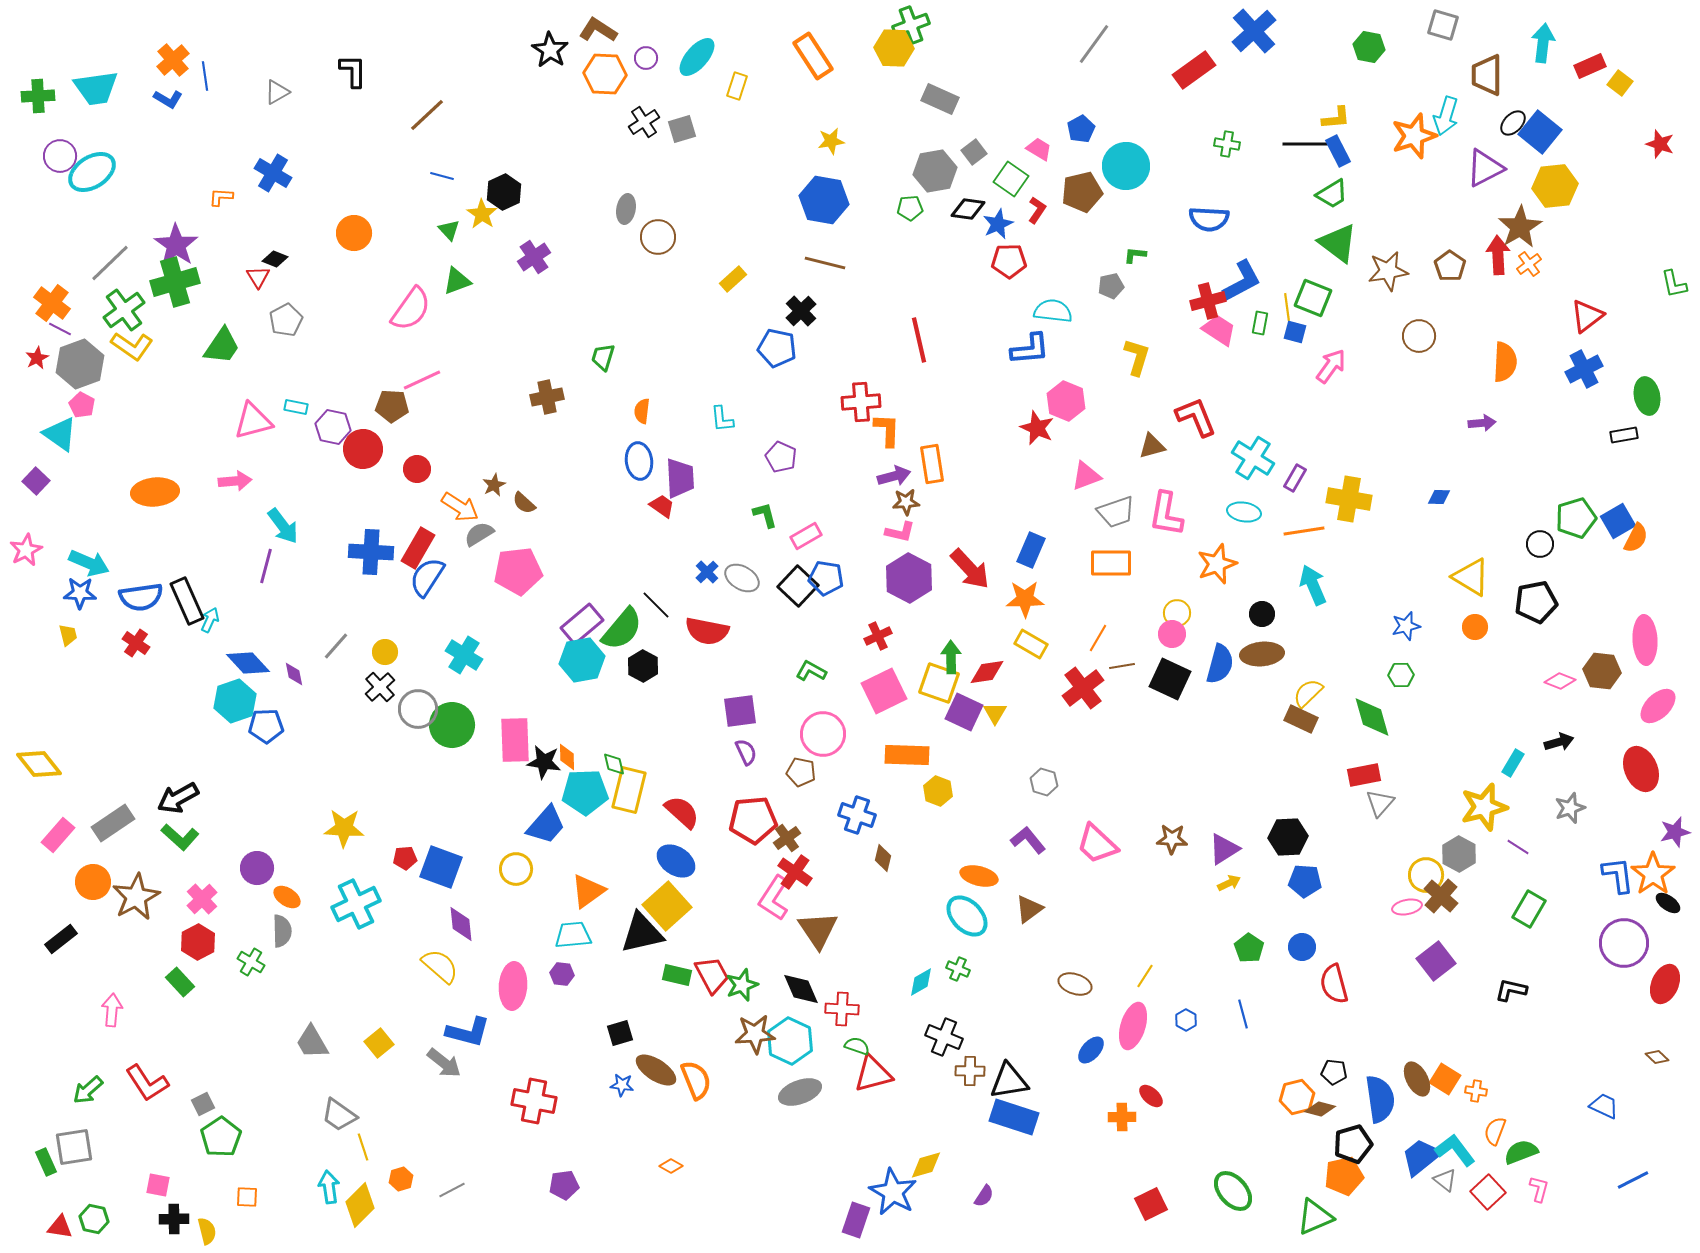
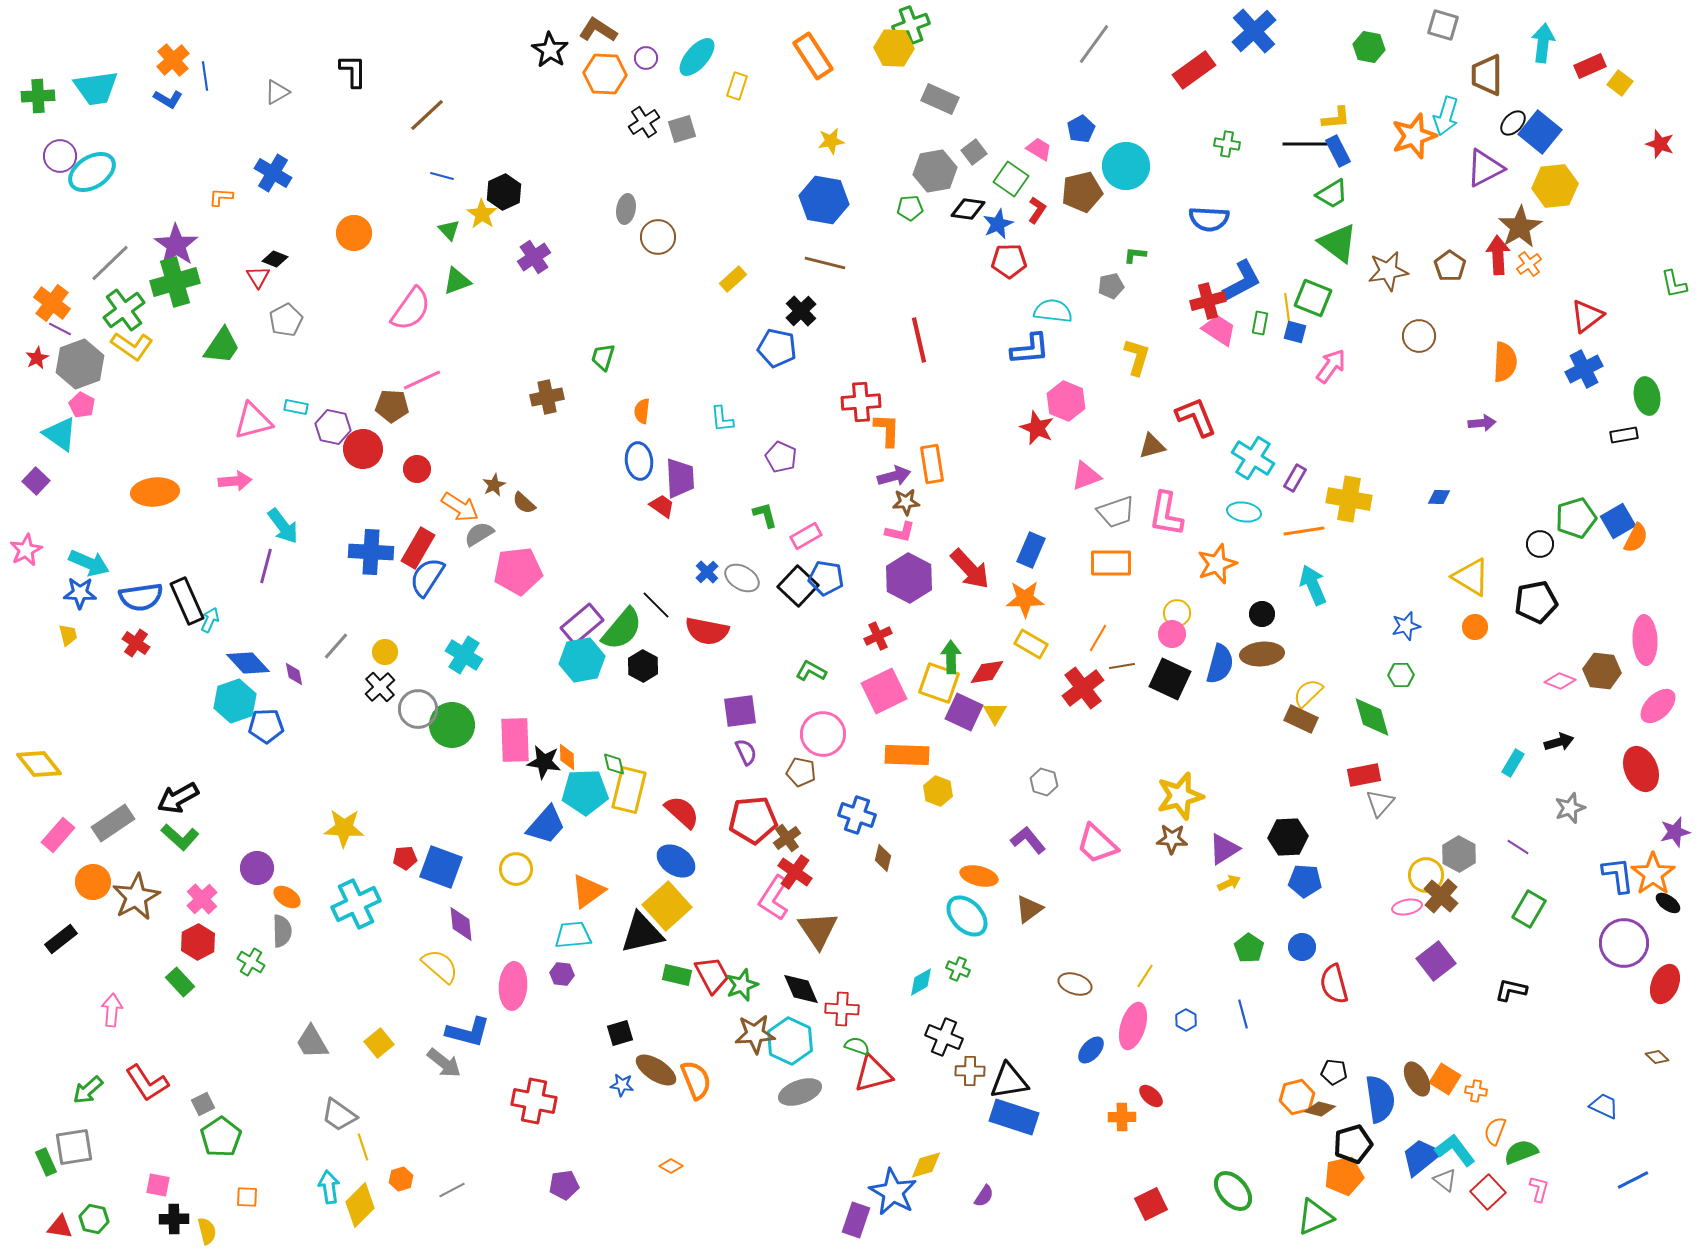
yellow star at (1484, 807): moved 304 px left, 11 px up
